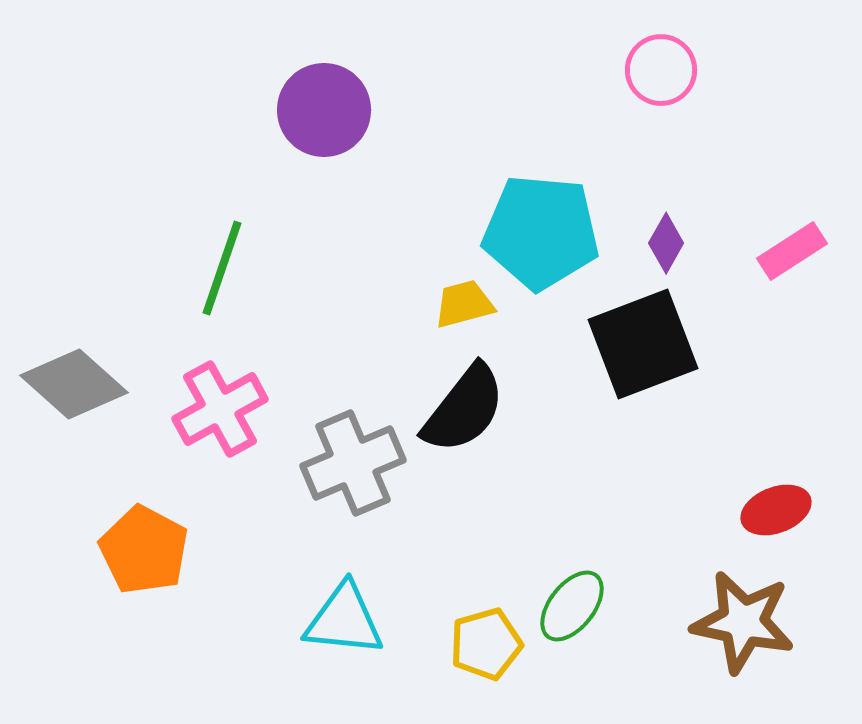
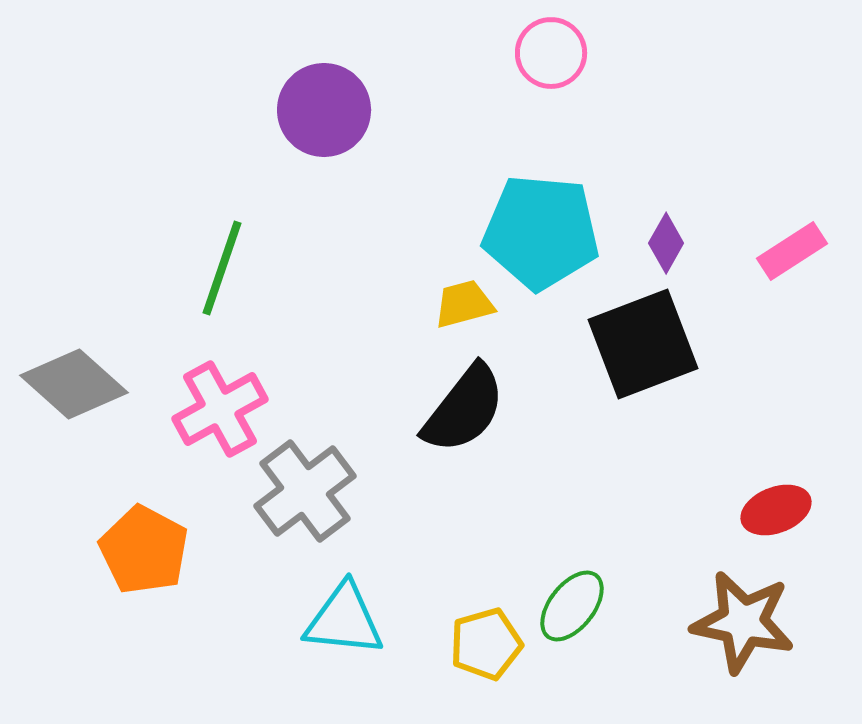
pink circle: moved 110 px left, 17 px up
gray cross: moved 48 px left, 28 px down; rotated 14 degrees counterclockwise
